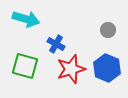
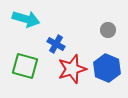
red star: moved 1 px right
